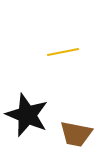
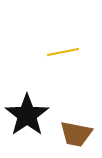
black star: rotated 15 degrees clockwise
